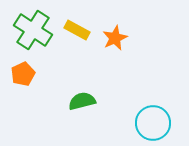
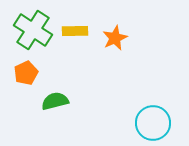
yellow rectangle: moved 2 px left, 1 px down; rotated 30 degrees counterclockwise
orange pentagon: moved 3 px right, 1 px up
green semicircle: moved 27 px left
